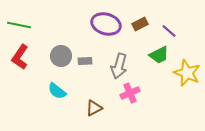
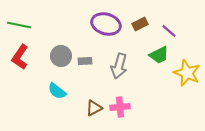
pink cross: moved 10 px left, 14 px down; rotated 18 degrees clockwise
